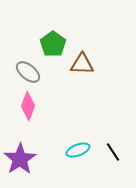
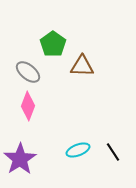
brown triangle: moved 2 px down
